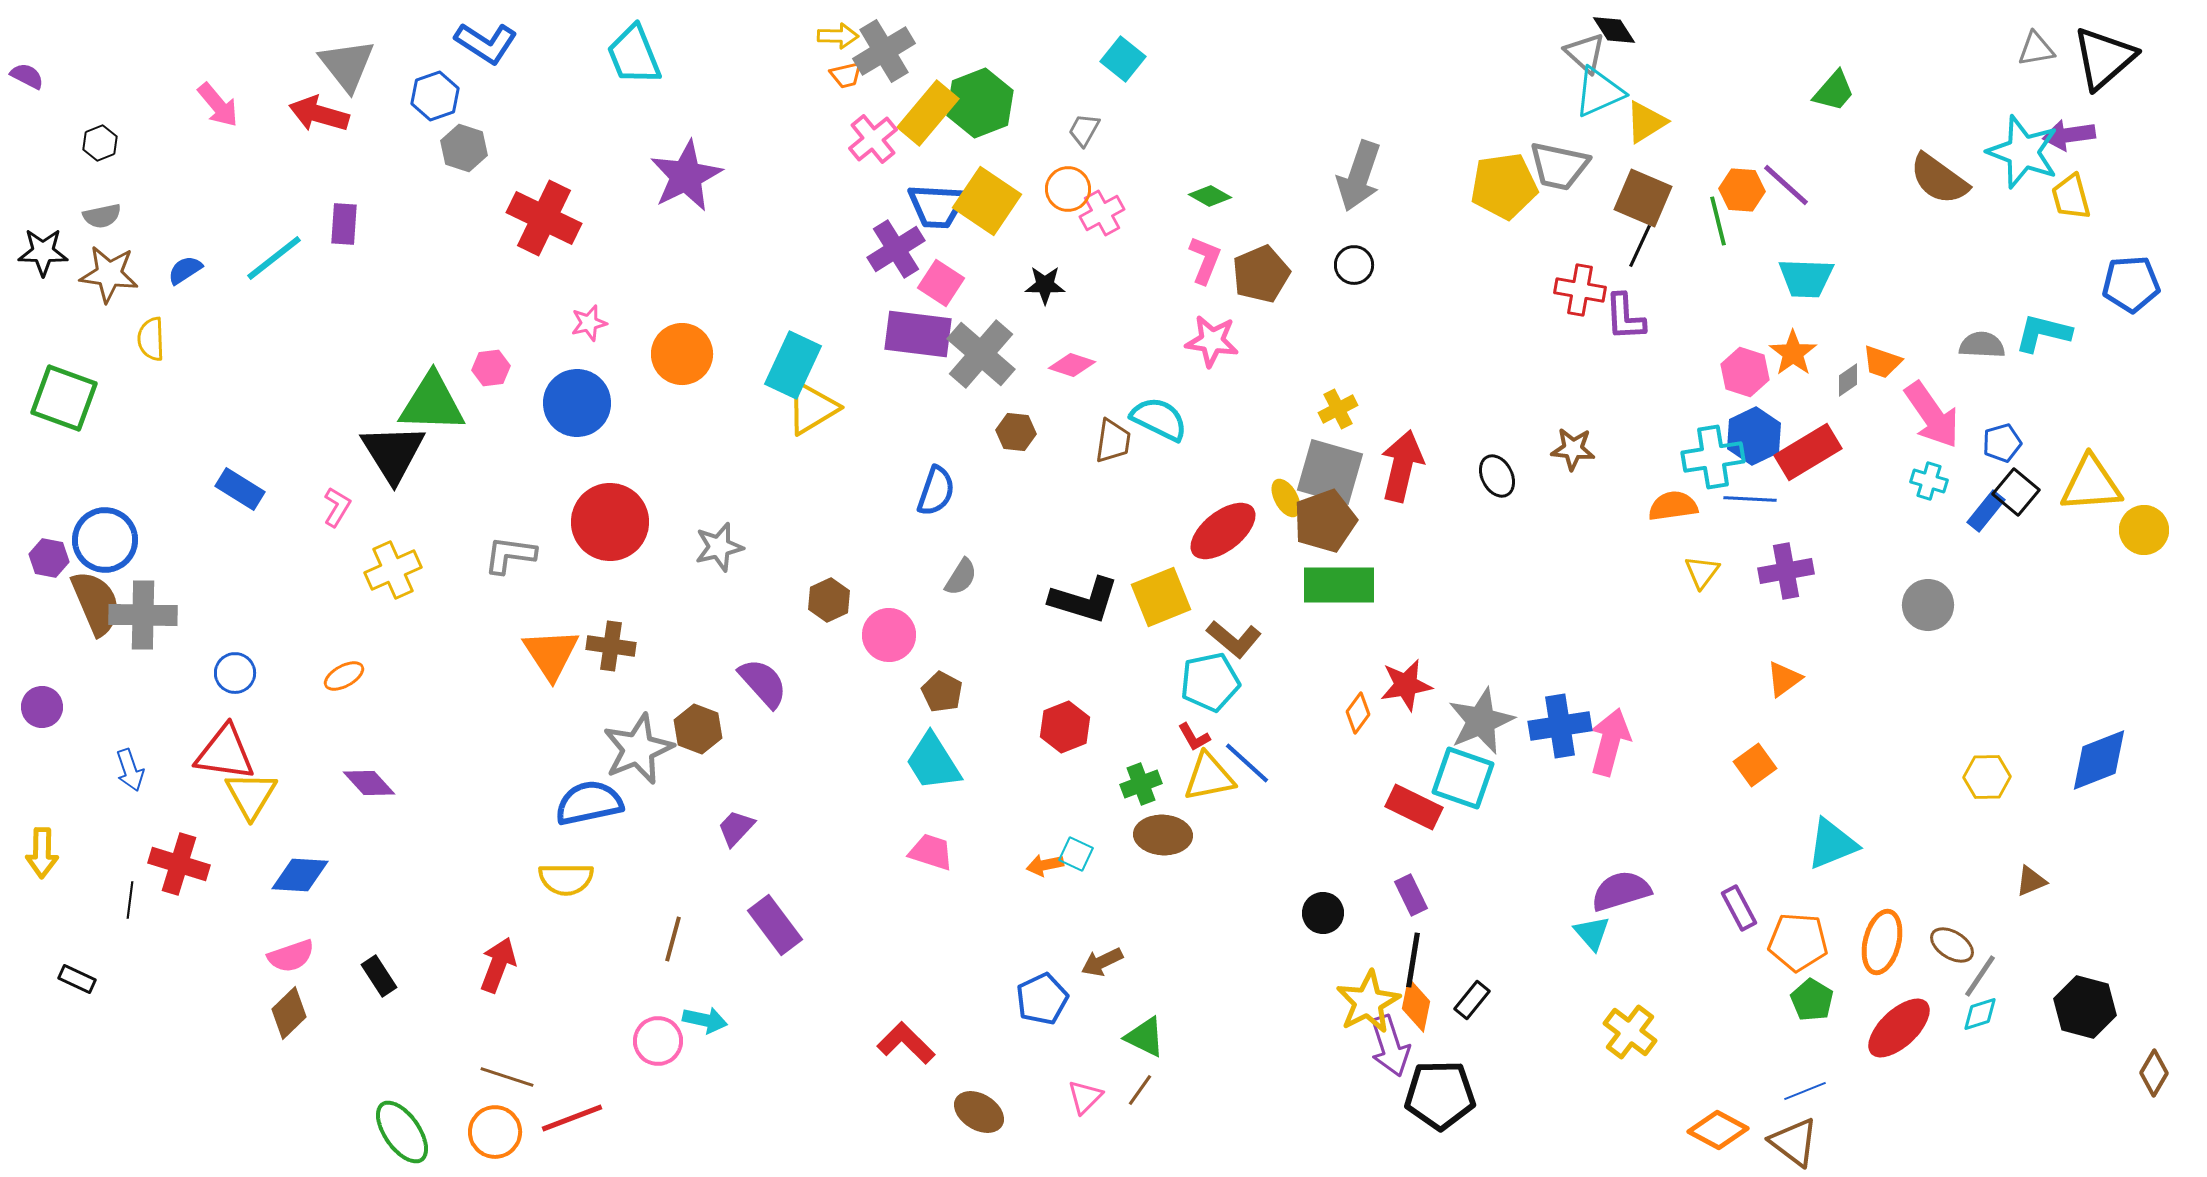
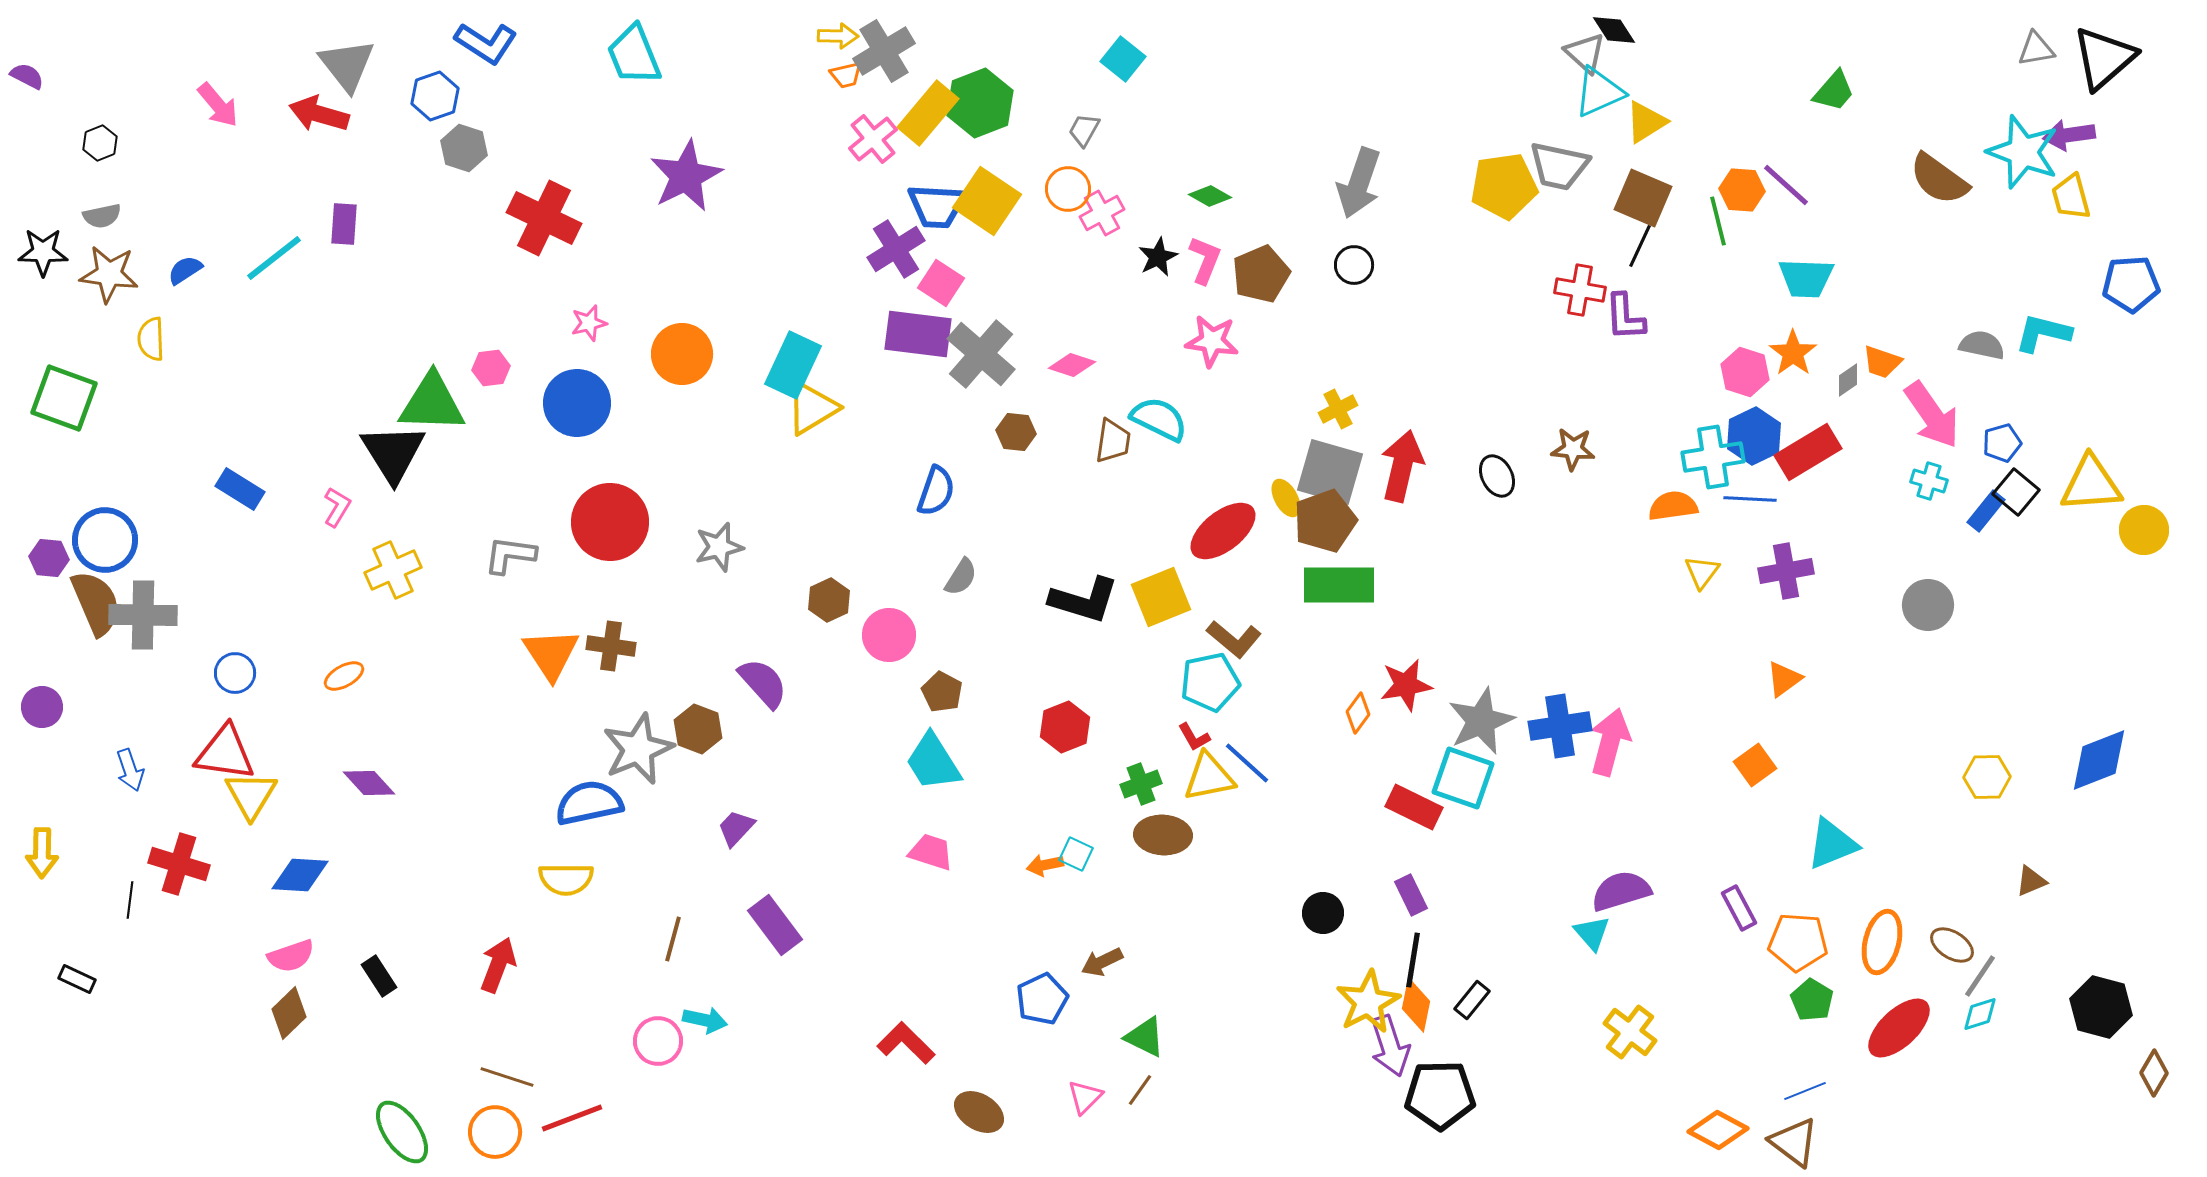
gray arrow at (1359, 176): moved 7 px down
black star at (1045, 285): moved 113 px right, 28 px up; rotated 27 degrees counterclockwise
gray semicircle at (1982, 345): rotated 9 degrees clockwise
purple hexagon at (49, 558): rotated 6 degrees counterclockwise
black hexagon at (2085, 1007): moved 16 px right
